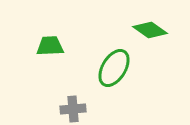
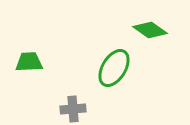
green trapezoid: moved 21 px left, 16 px down
